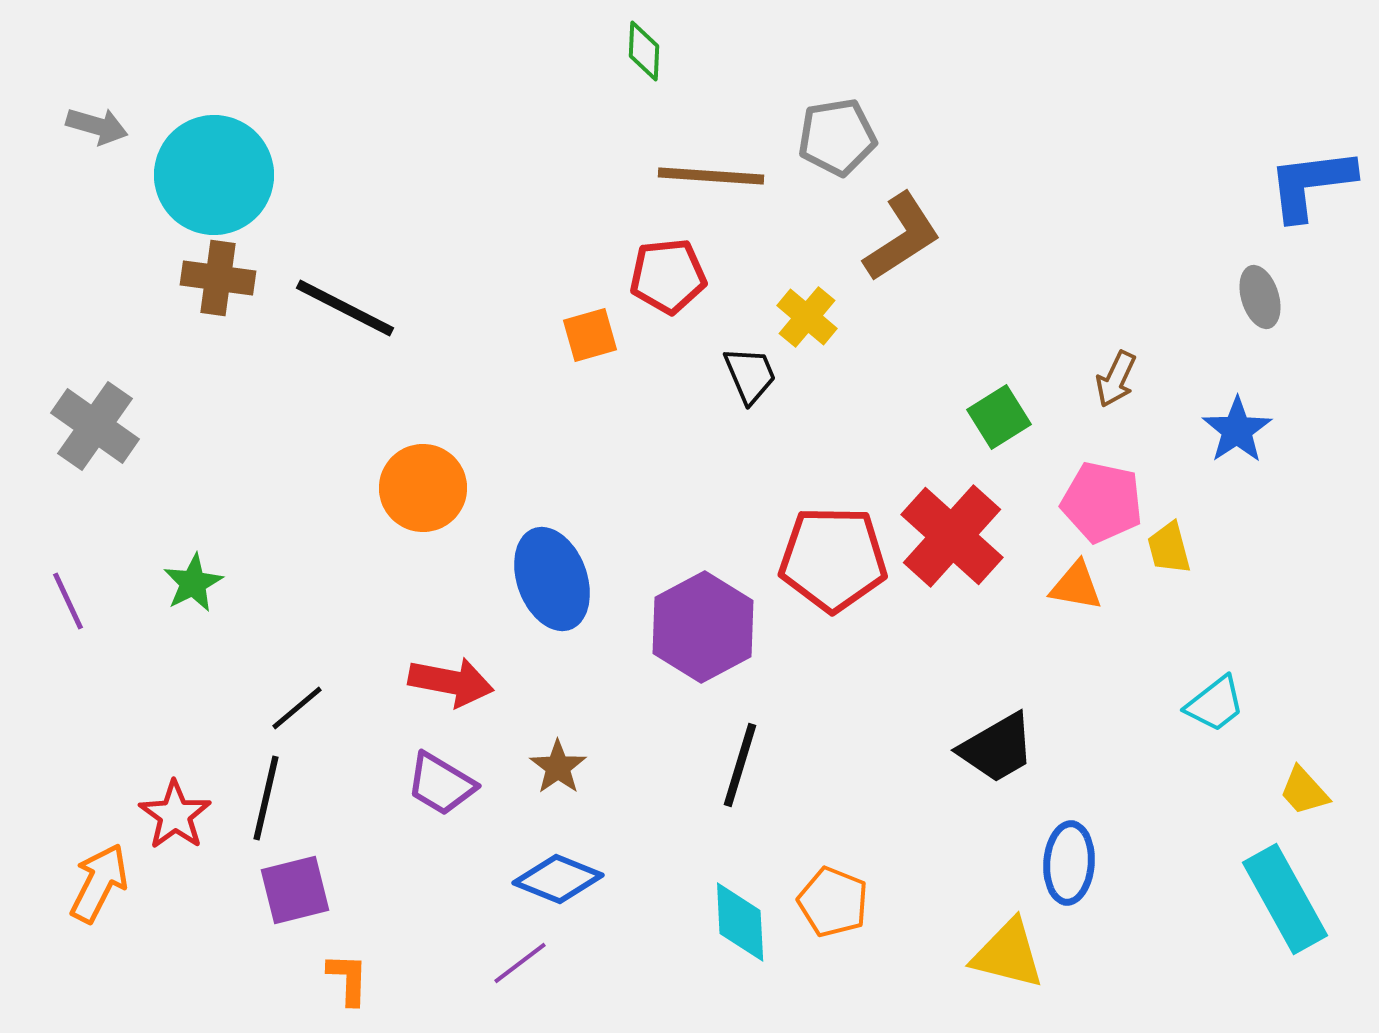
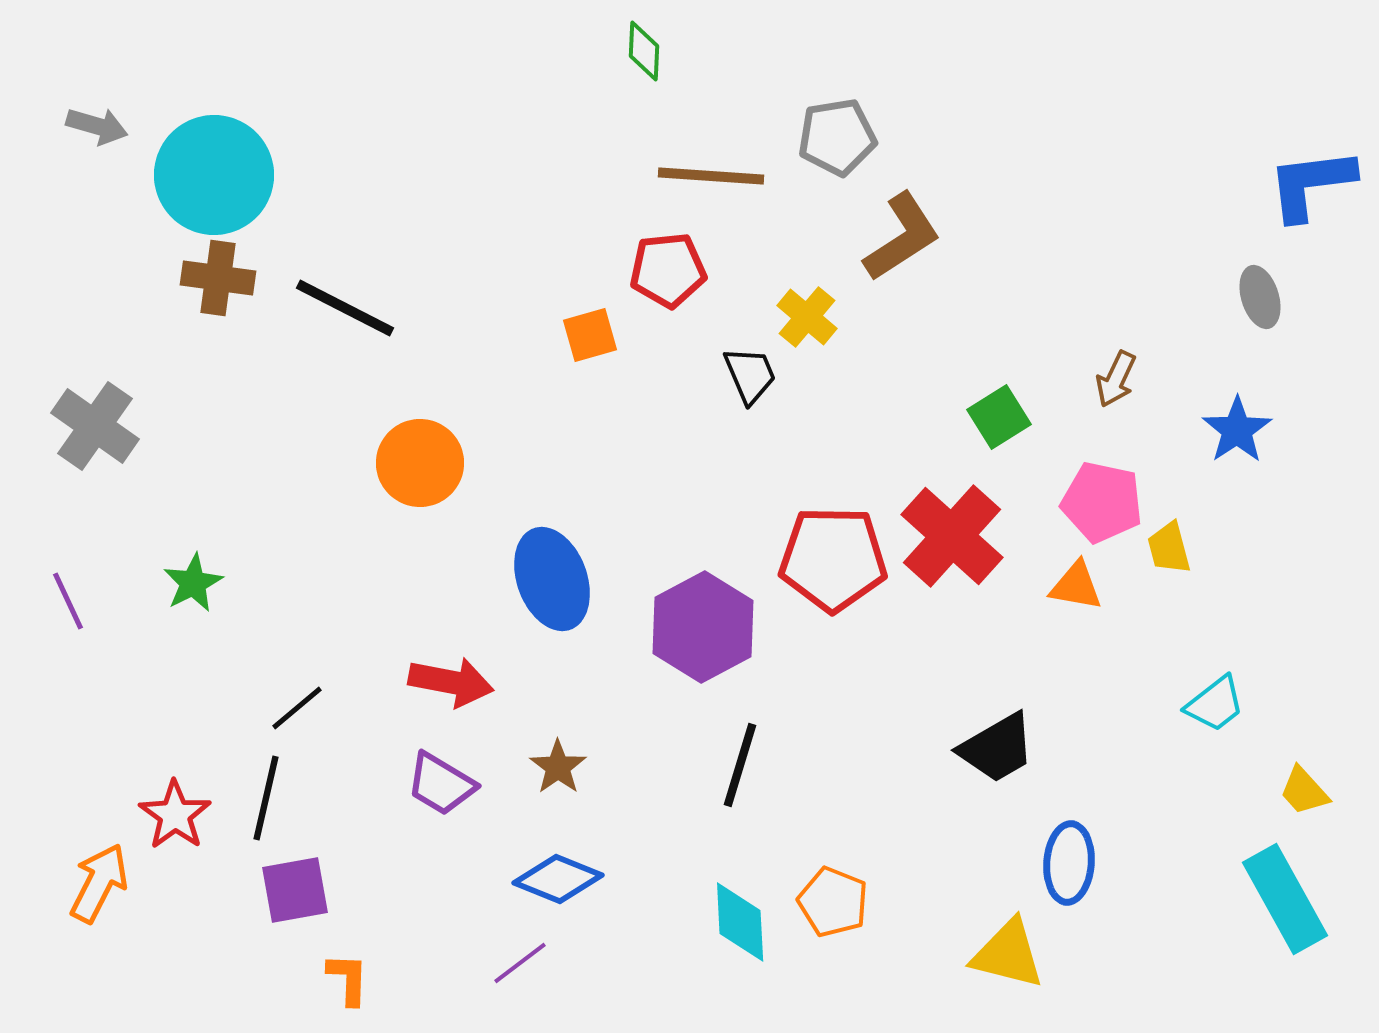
red pentagon at (668, 276): moved 6 px up
orange circle at (423, 488): moved 3 px left, 25 px up
purple square at (295, 890): rotated 4 degrees clockwise
